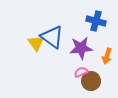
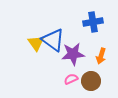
blue cross: moved 3 px left, 1 px down; rotated 24 degrees counterclockwise
blue triangle: moved 1 px right, 3 px down
purple star: moved 8 px left, 6 px down
orange arrow: moved 6 px left
pink semicircle: moved 10 px left, 7 px down
